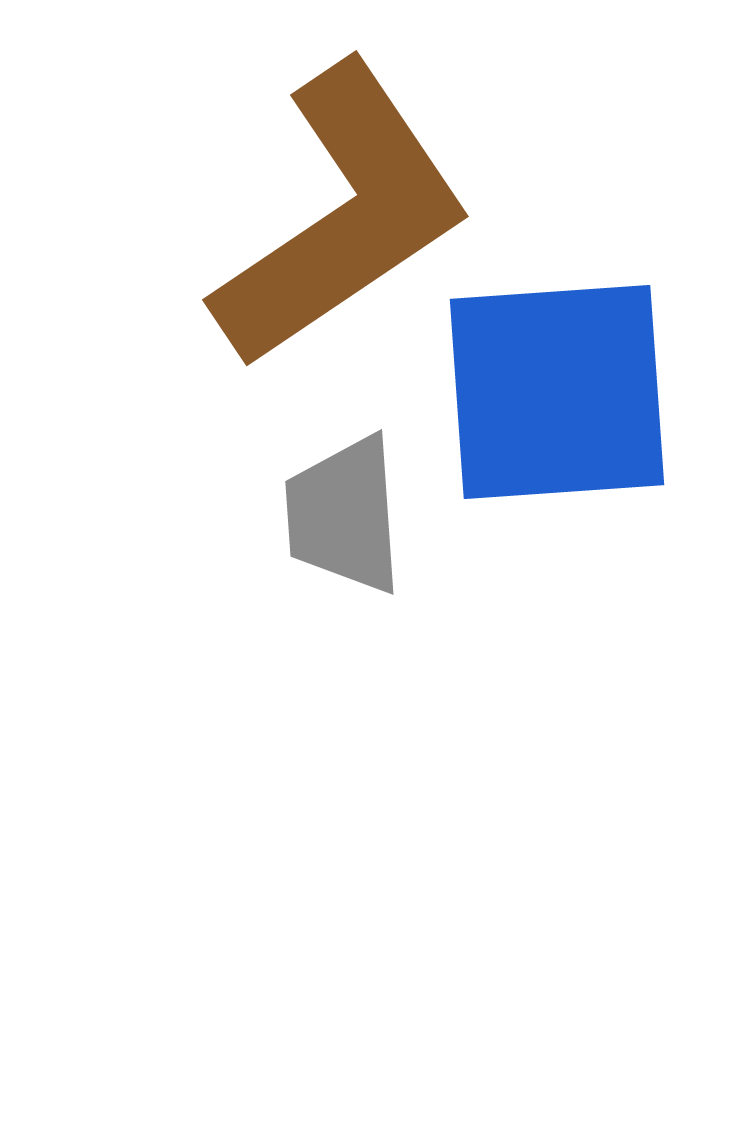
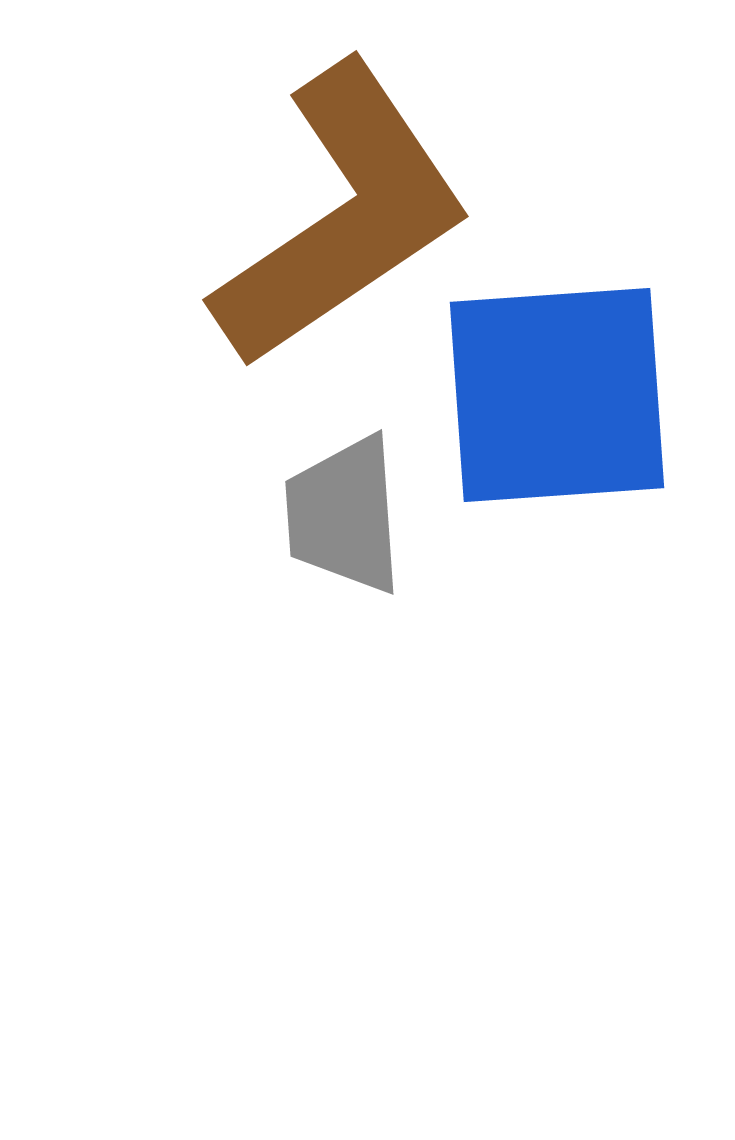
blue square: moved 3 px down
